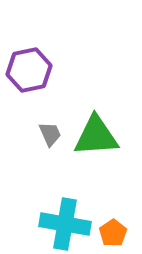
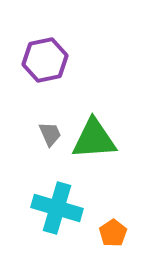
purple hexagon: moved 16 px right, 10 px up
green triangle: moved 2 px left, 3 px down
cyan cross: moved 8 px left, 16 px up; rotated 6 degrees clockwise
